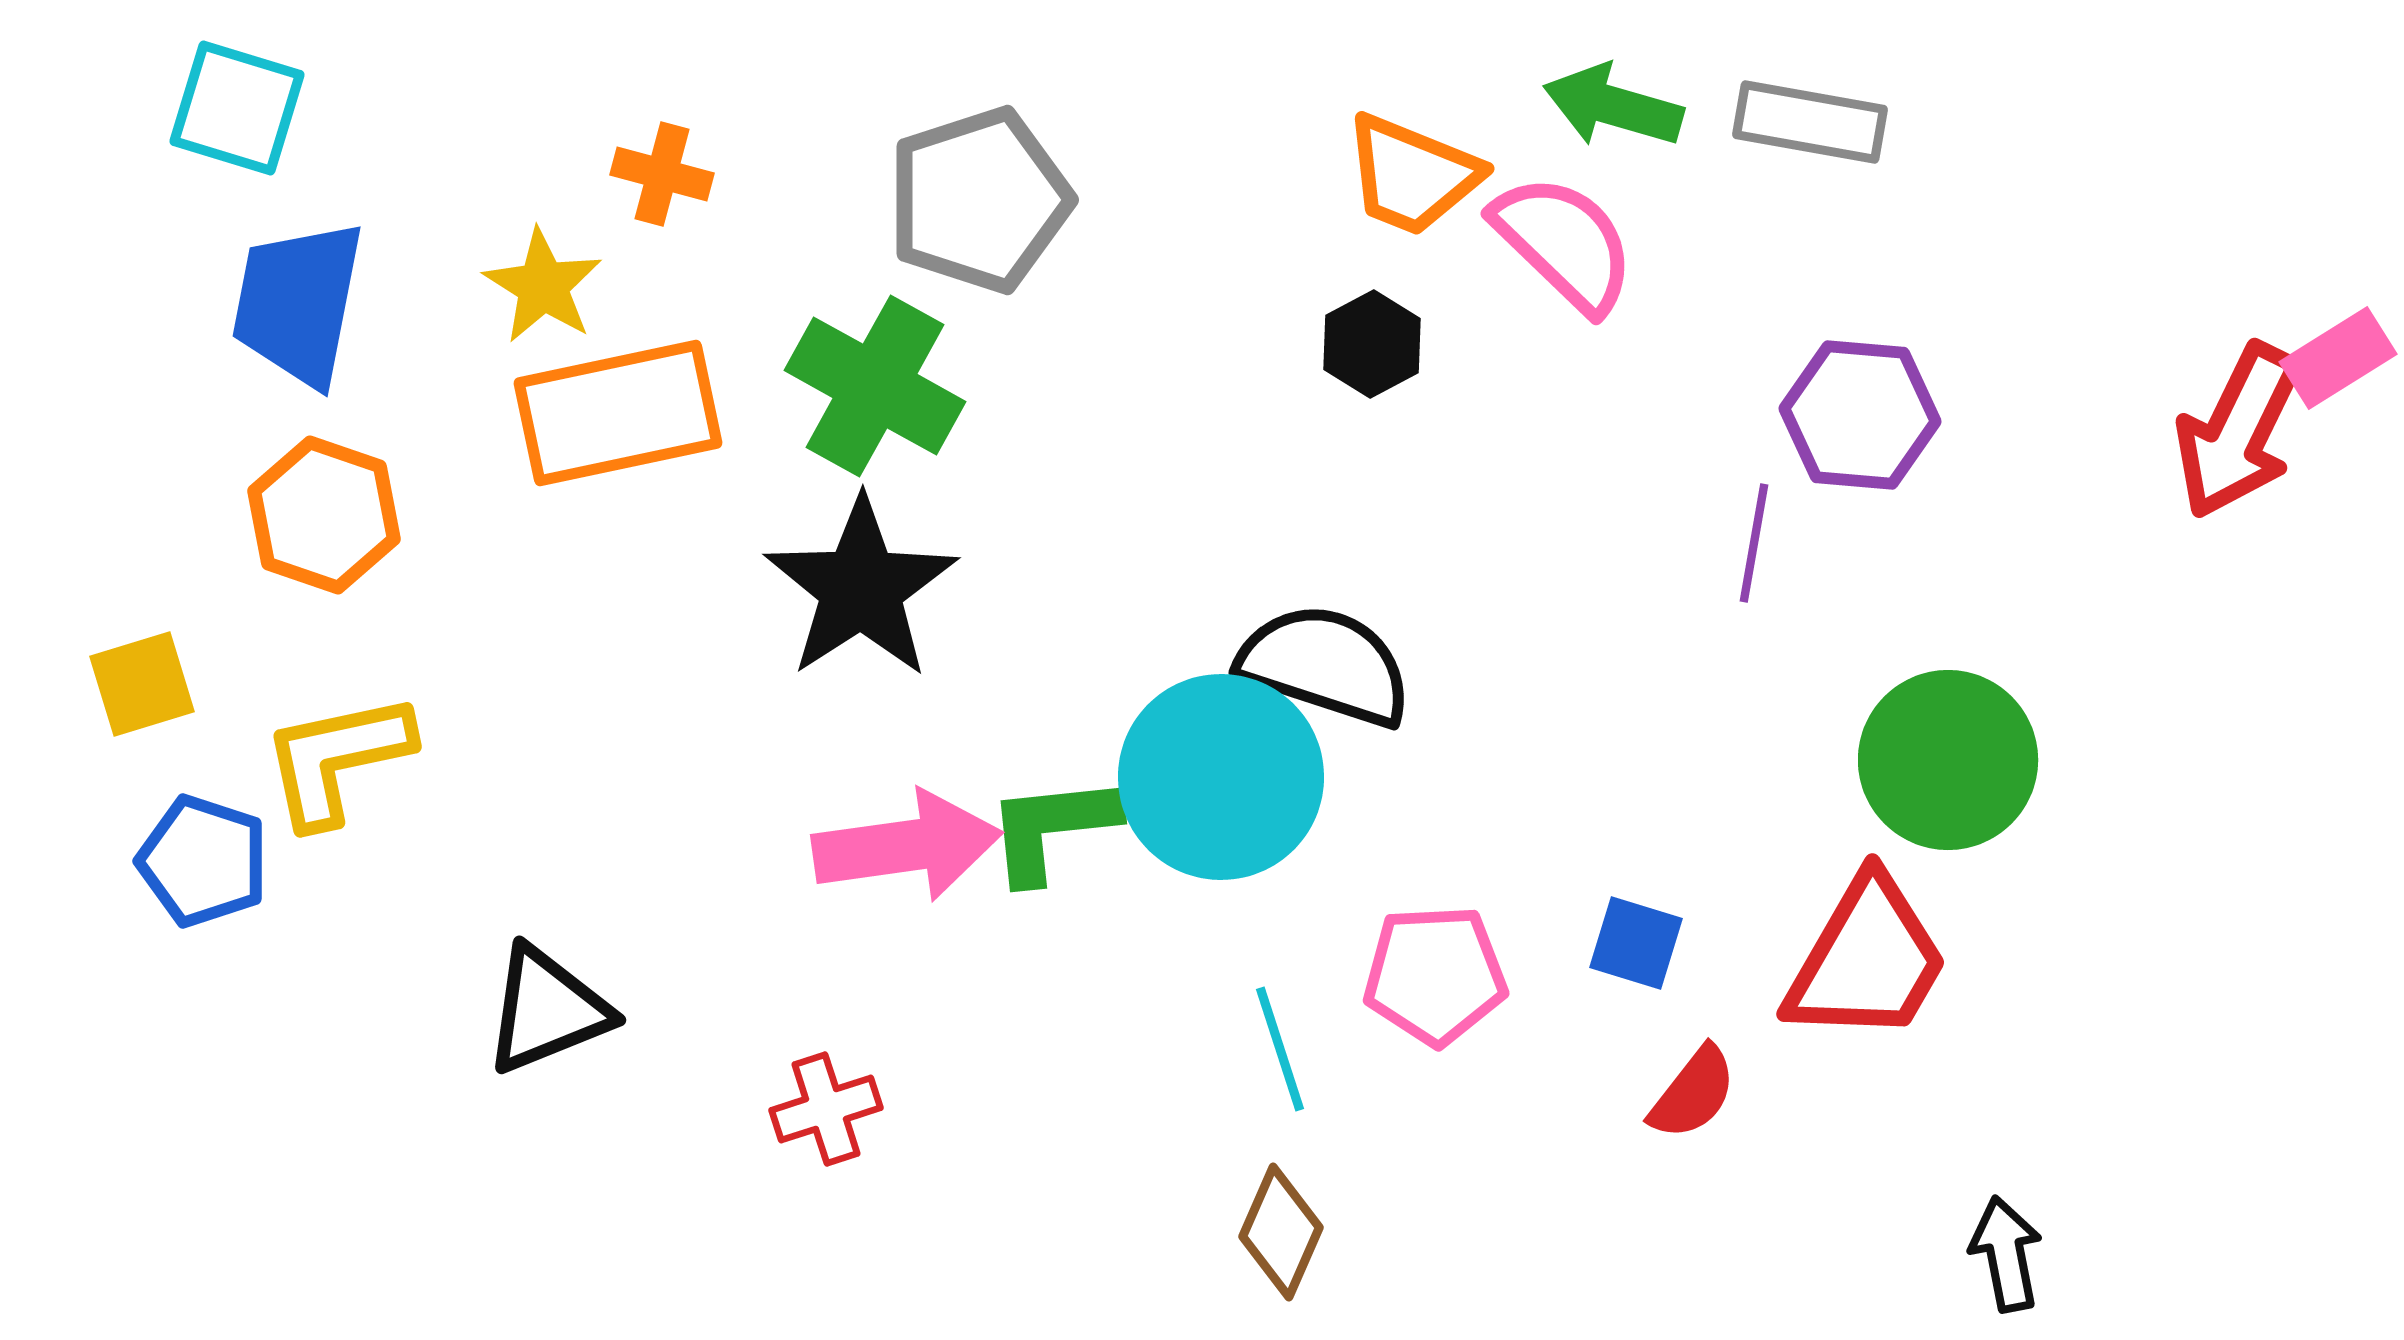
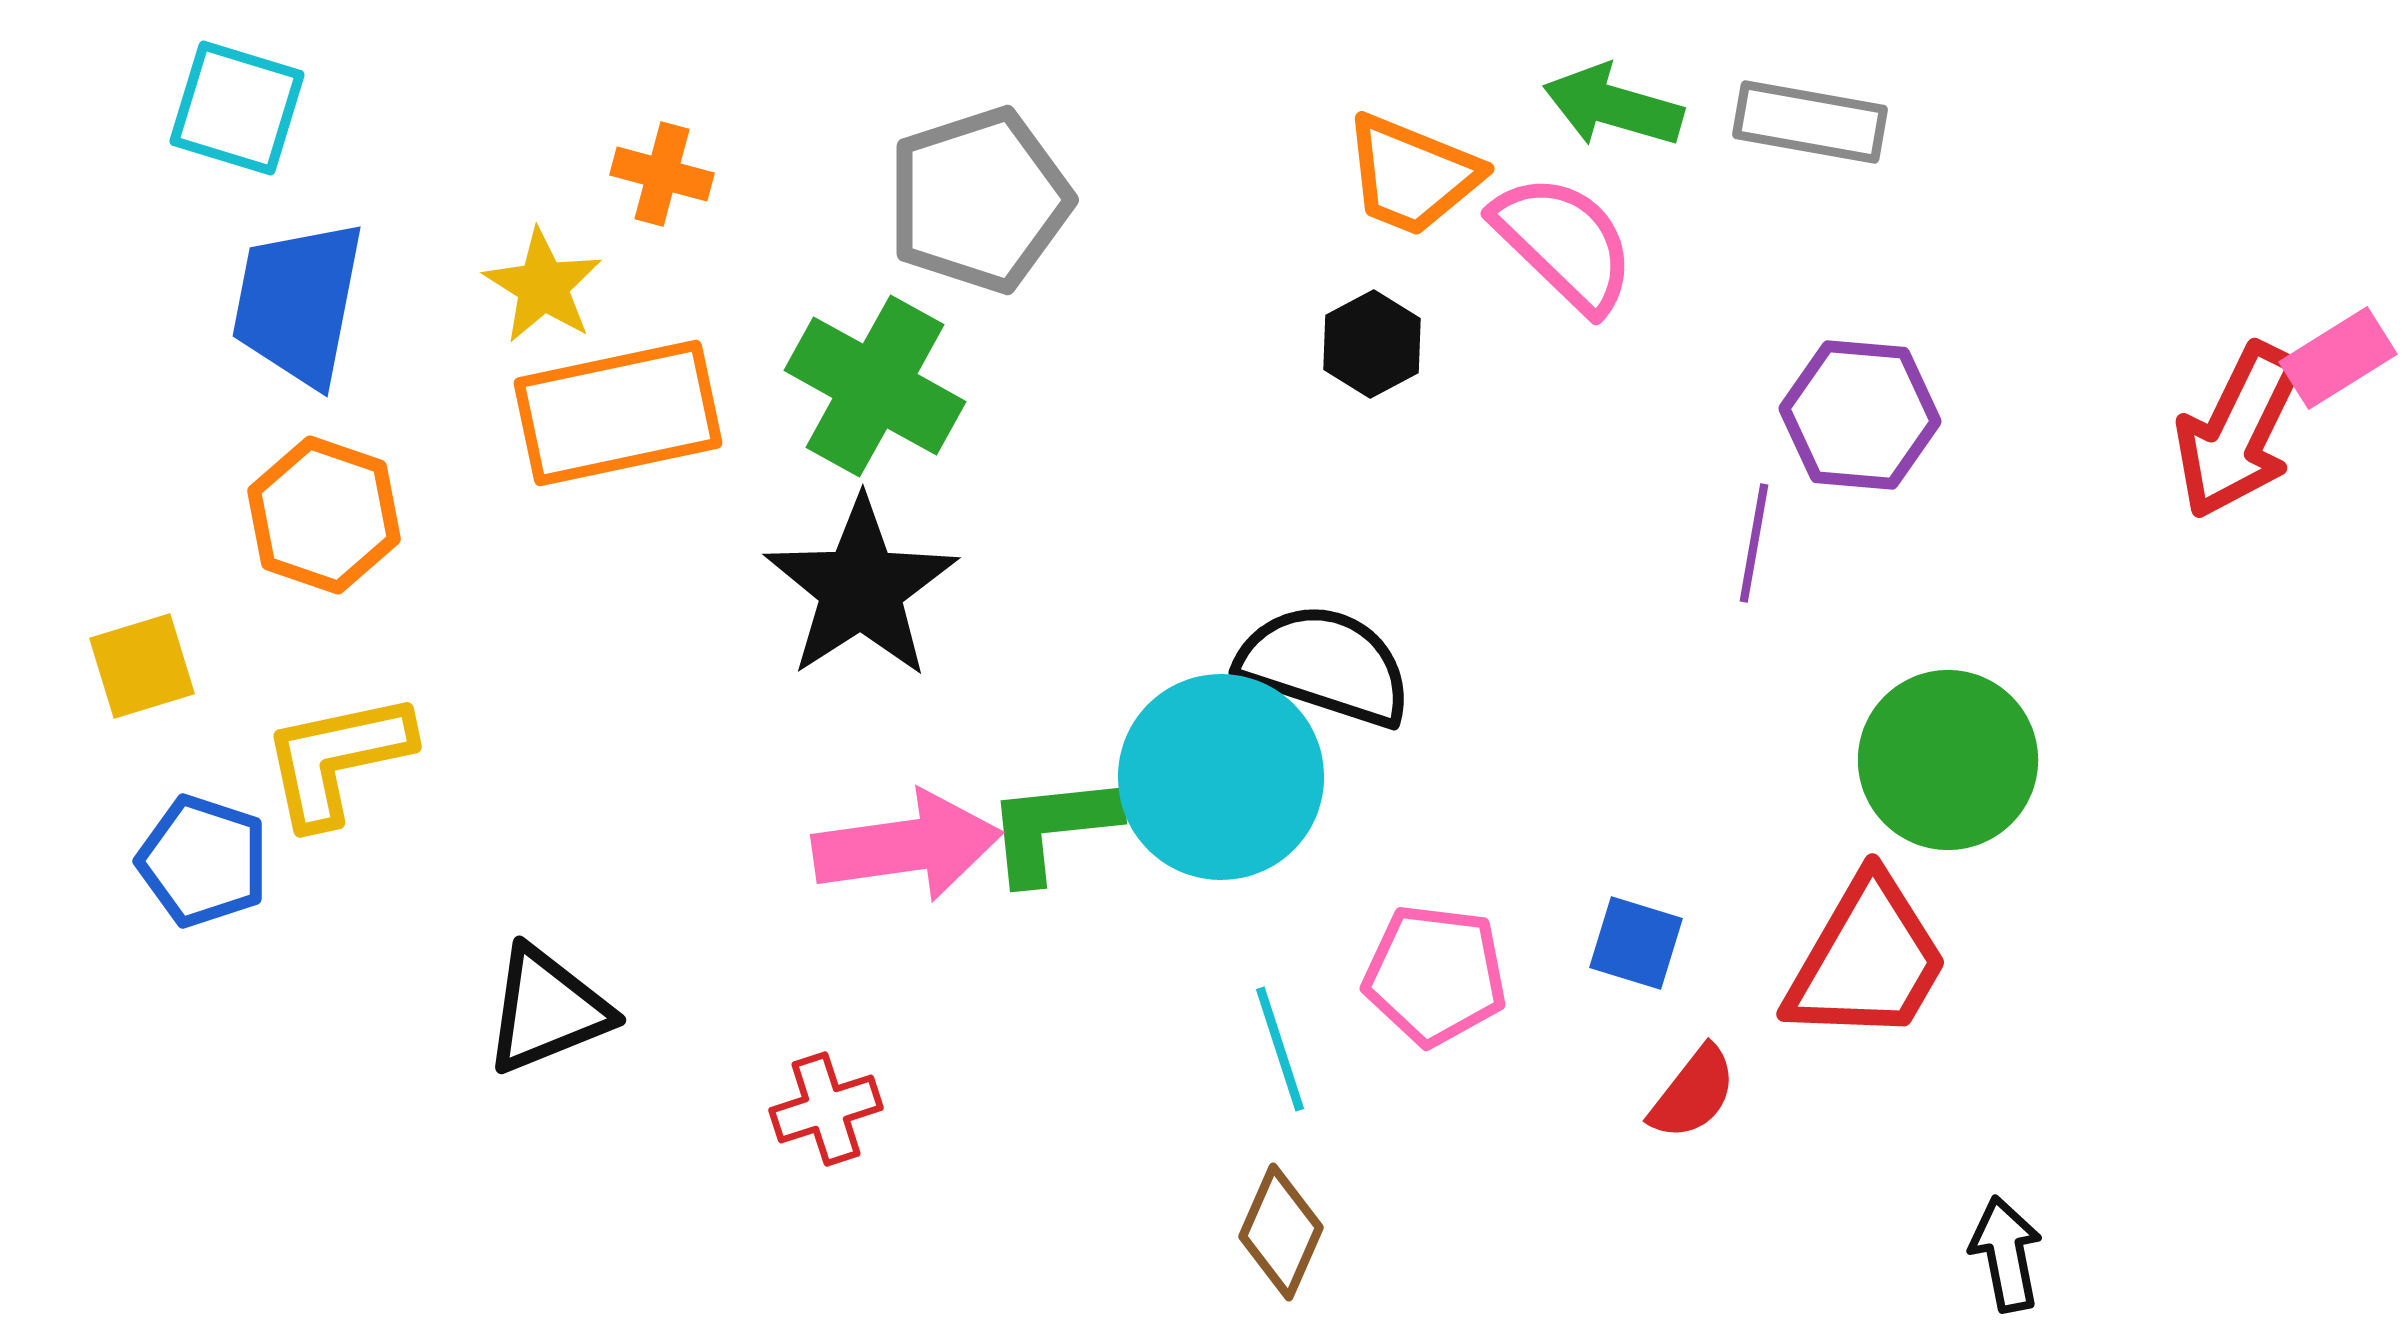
yellow square: moved 18 px up
pink pentagon: rotated 10 degrees clockwise
